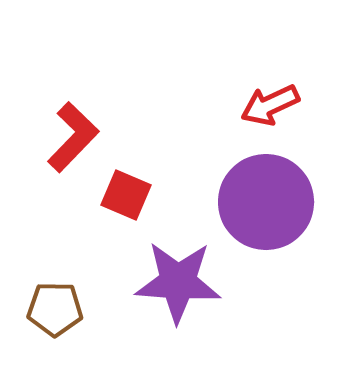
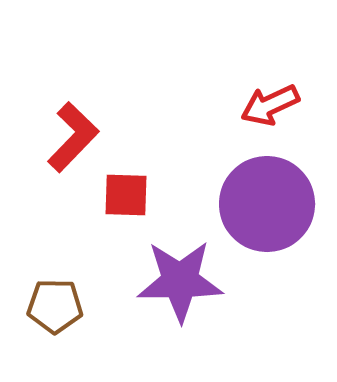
red square: rotated 21 degrees counterclockwise
purple circle: moved 1 px right, 2 px down
purple star: moved 2 px right, 1 px up; rotated 4 degrees counterclockwise
brown pentagon: moved 3 px up
